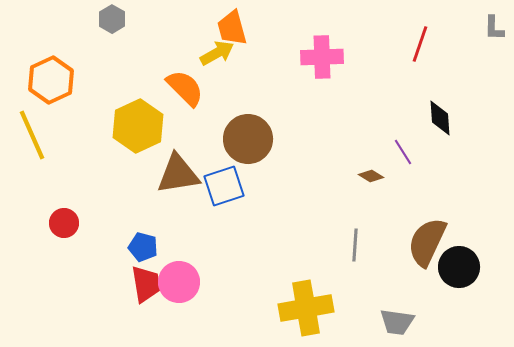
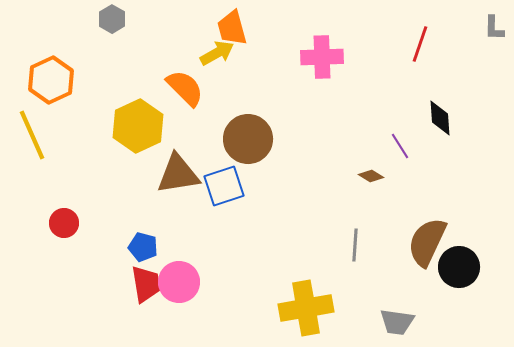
purple line: moved 3 px left, 6 px up
